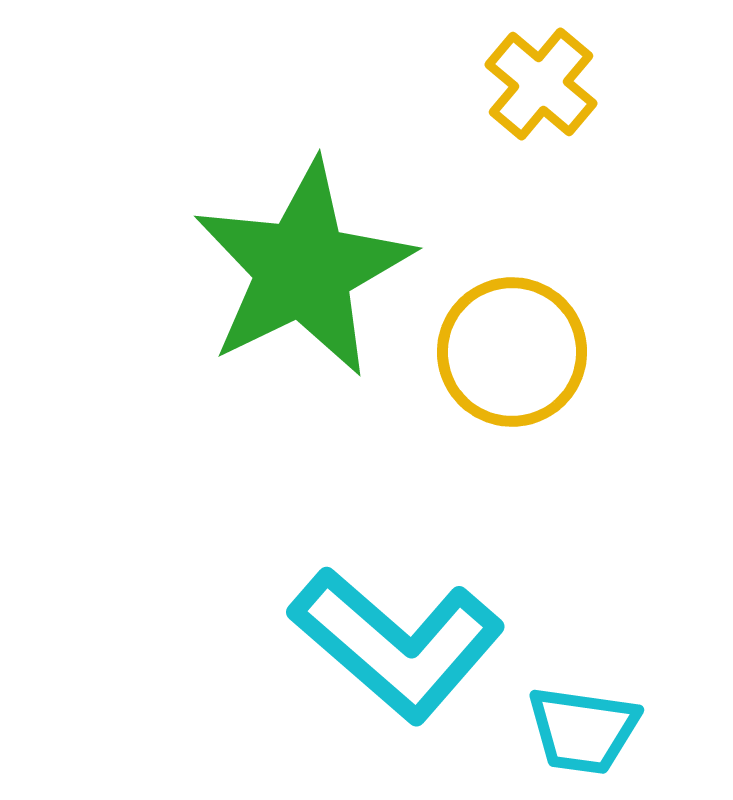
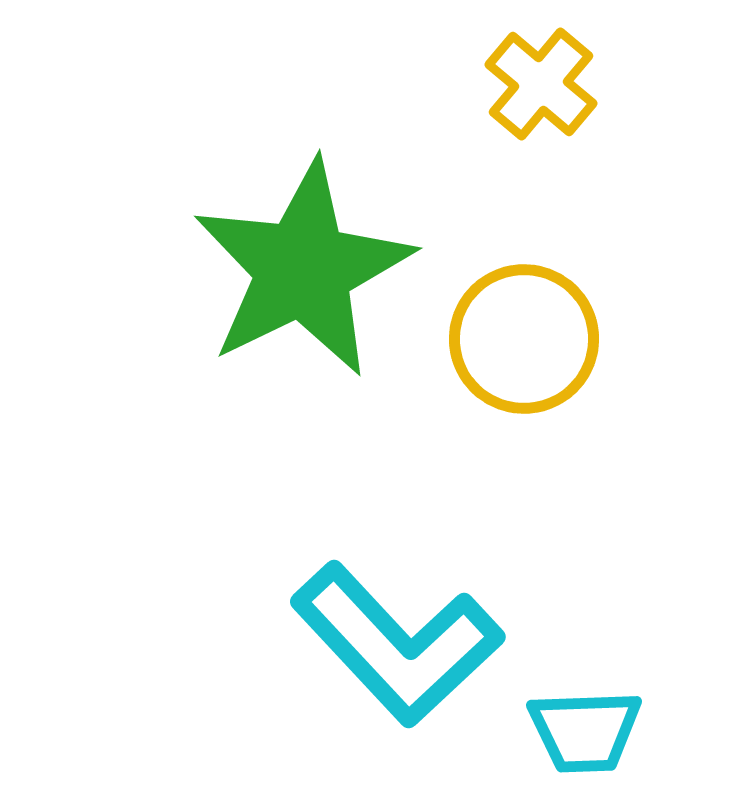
yellow circle: moved 12 px right, 13 px up
cyan L-shape: rotated 6 degrees clockwise
cyan trapezoid: moved 2 px right, 1 px down; rotated 10 degrees counterclockwise
